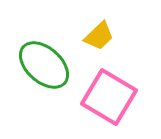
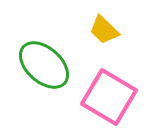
yellow trapezoid: moved 5 px right, 6 px up; rotated 88 degrees clockwise
